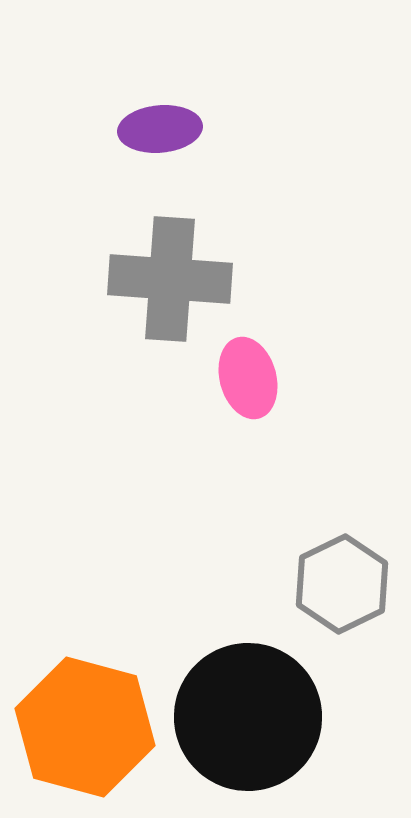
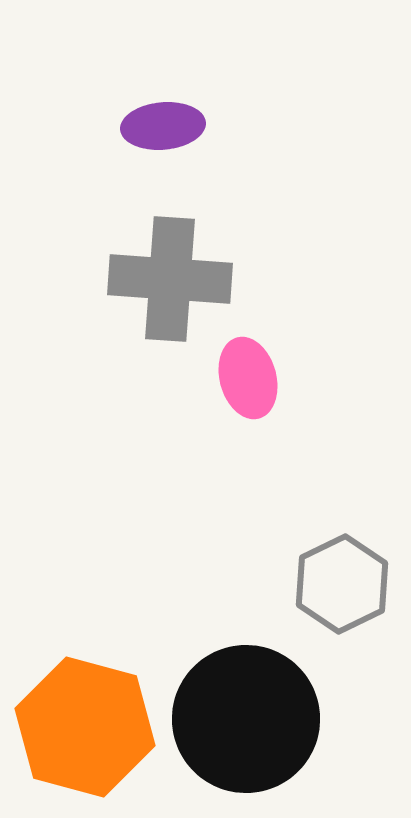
purple ellipse: moved 3 px right, 3 px up
black circle: moved 2 px left, 2 px down
